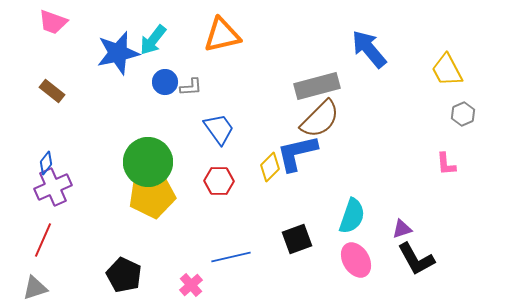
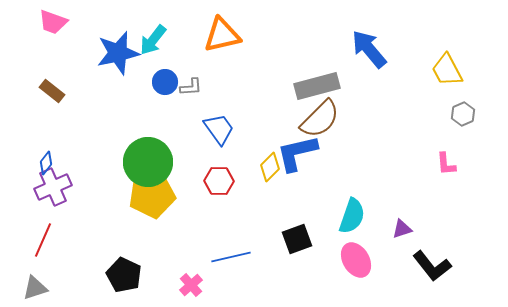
black L-shape: moved 16 px right, 7 px down; rotated 9 degrees counterclockwise
